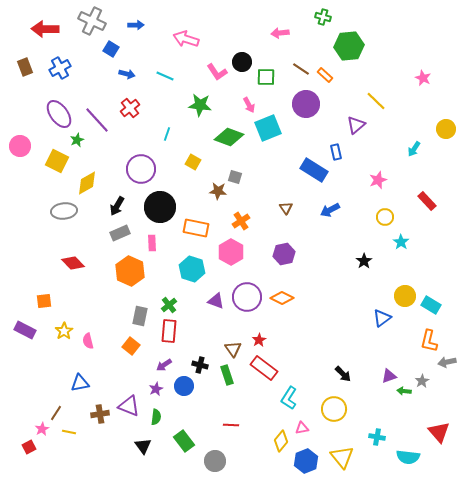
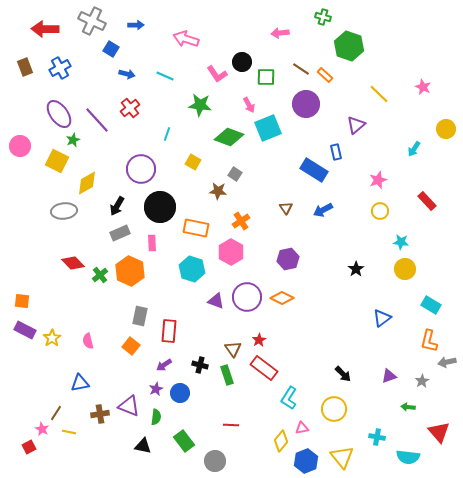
green hexagon at (349, 46): rotated 24 degrees clockwise
pink L-shape at (217, 72): moved 2 px down
pink star at (423, 78): moved 9 px down
yellow line at (376, 101): moved 3 px right, 7 px up
green star at (77, 140): moved 4 px left
gray square at (235, 177): moved 3 px up; rotated 16 degrees clockwise
blue arrow at (330, 210): moved 7 px left
yellow circle at (385, 217): moved 5 px left, 6 px up
cyan star at (401, 242): rotated 28 degrees counterclockwise
purple hexagon at (284, 254): moved 4 px right, 5 px down
black star at (364, 261): moved 8 px left, 8 px down
yellow circle at (405, 296): moved 27 px up
orange square at (44, 301): moved 22 px left; rotated 14 degrees clockwise
green cross at (169, 305): moved 69 px left, 30 px up
yellow star at (64, 331): moved 12 px left, 7 px down
blue circle at (184, 386): moved 4 px left, 7 px down
green arrow at (404, 391): moved 4 px right, 16 px down
pink star at (42, 429): rotated 16 degrees counterclockwise
black triangle at (143, 446): rotated 42 degrees counterclockwise
